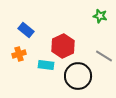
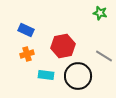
green star: moved 3 px up
blue rectangle: rotated 14 degrees counterclockwise
red hexagon: rotated 15 degrees clockwise
orange cross: moved 8 px right
cyan rectangle: moved 10 px down
